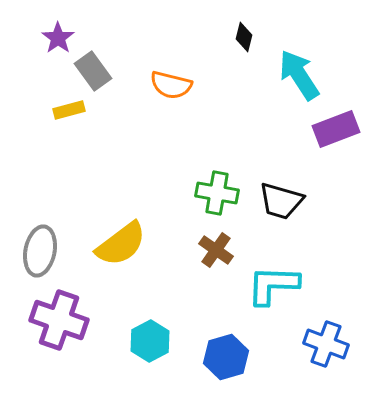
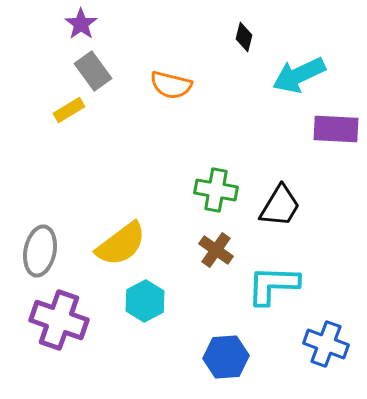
purple star: moved 23 px right, 14 px up
cyan arrow: rotated 82 degrees counterclockwise
yellow rectangle: rotated 16 degrees counterclockwise
purple rectangle: rotated 24 degrees clockwise
green cross: moved 1 px left, 3 px up
black trapezoid: moved 1 px left, 5 px down; rotated 75 degrees counterclockwise
cyan hexagon: moved 5 px left, 40 px up
blue hexagon: rotated 12 degrees clockwise
